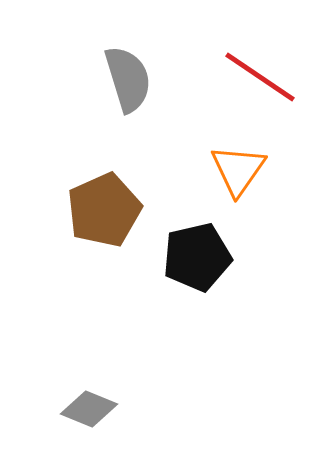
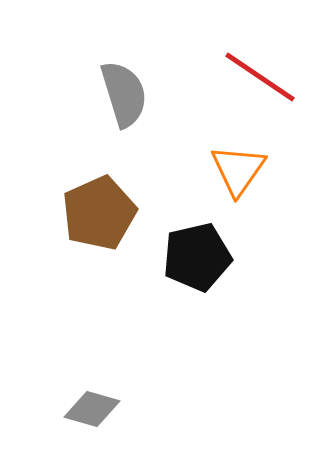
gray semicircle: moved 4 px left, 15 px down
brown pentagon: moved 5 px left, 3 px down
gray diamond: moved 3 px right; rotated 6 degrees counterclockwise
